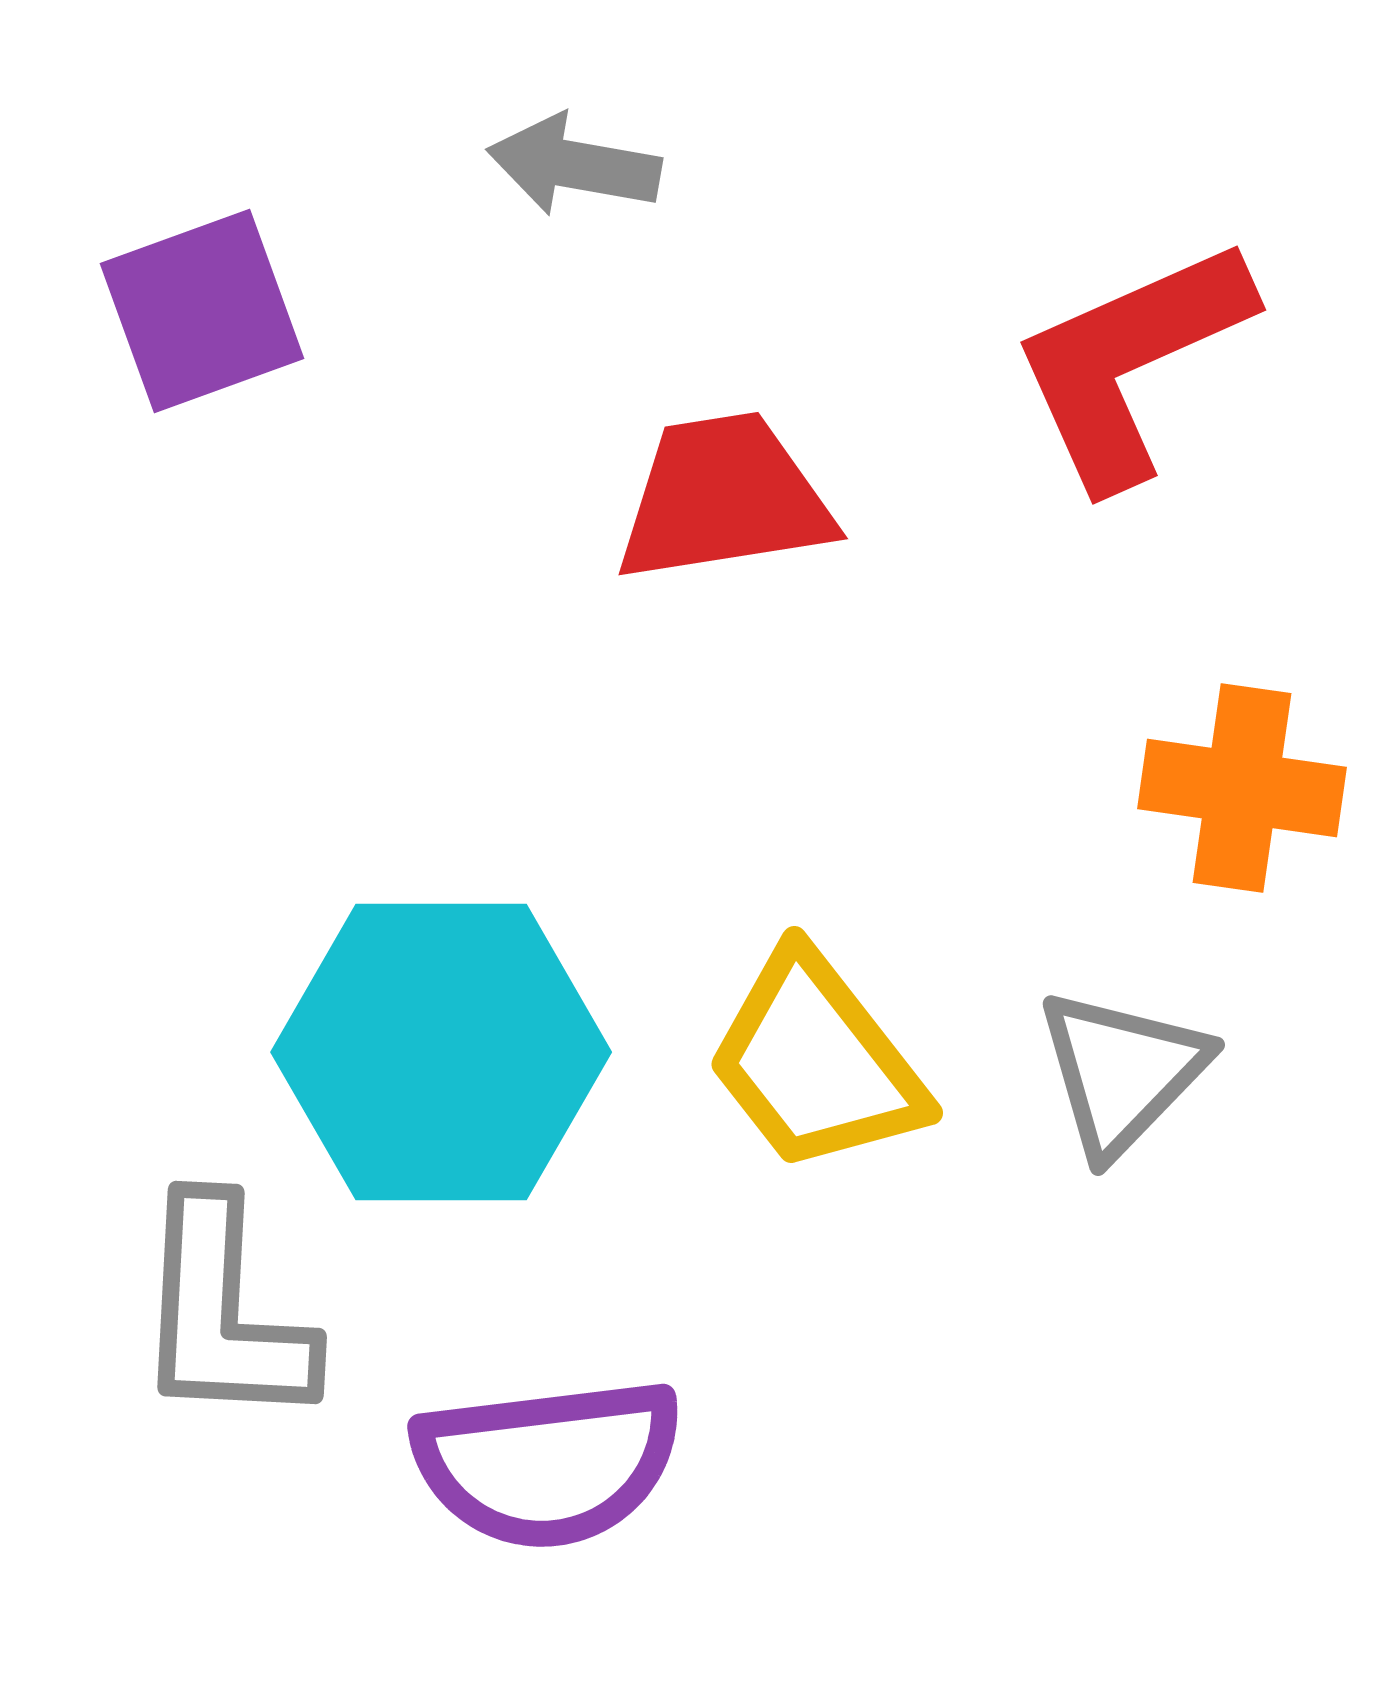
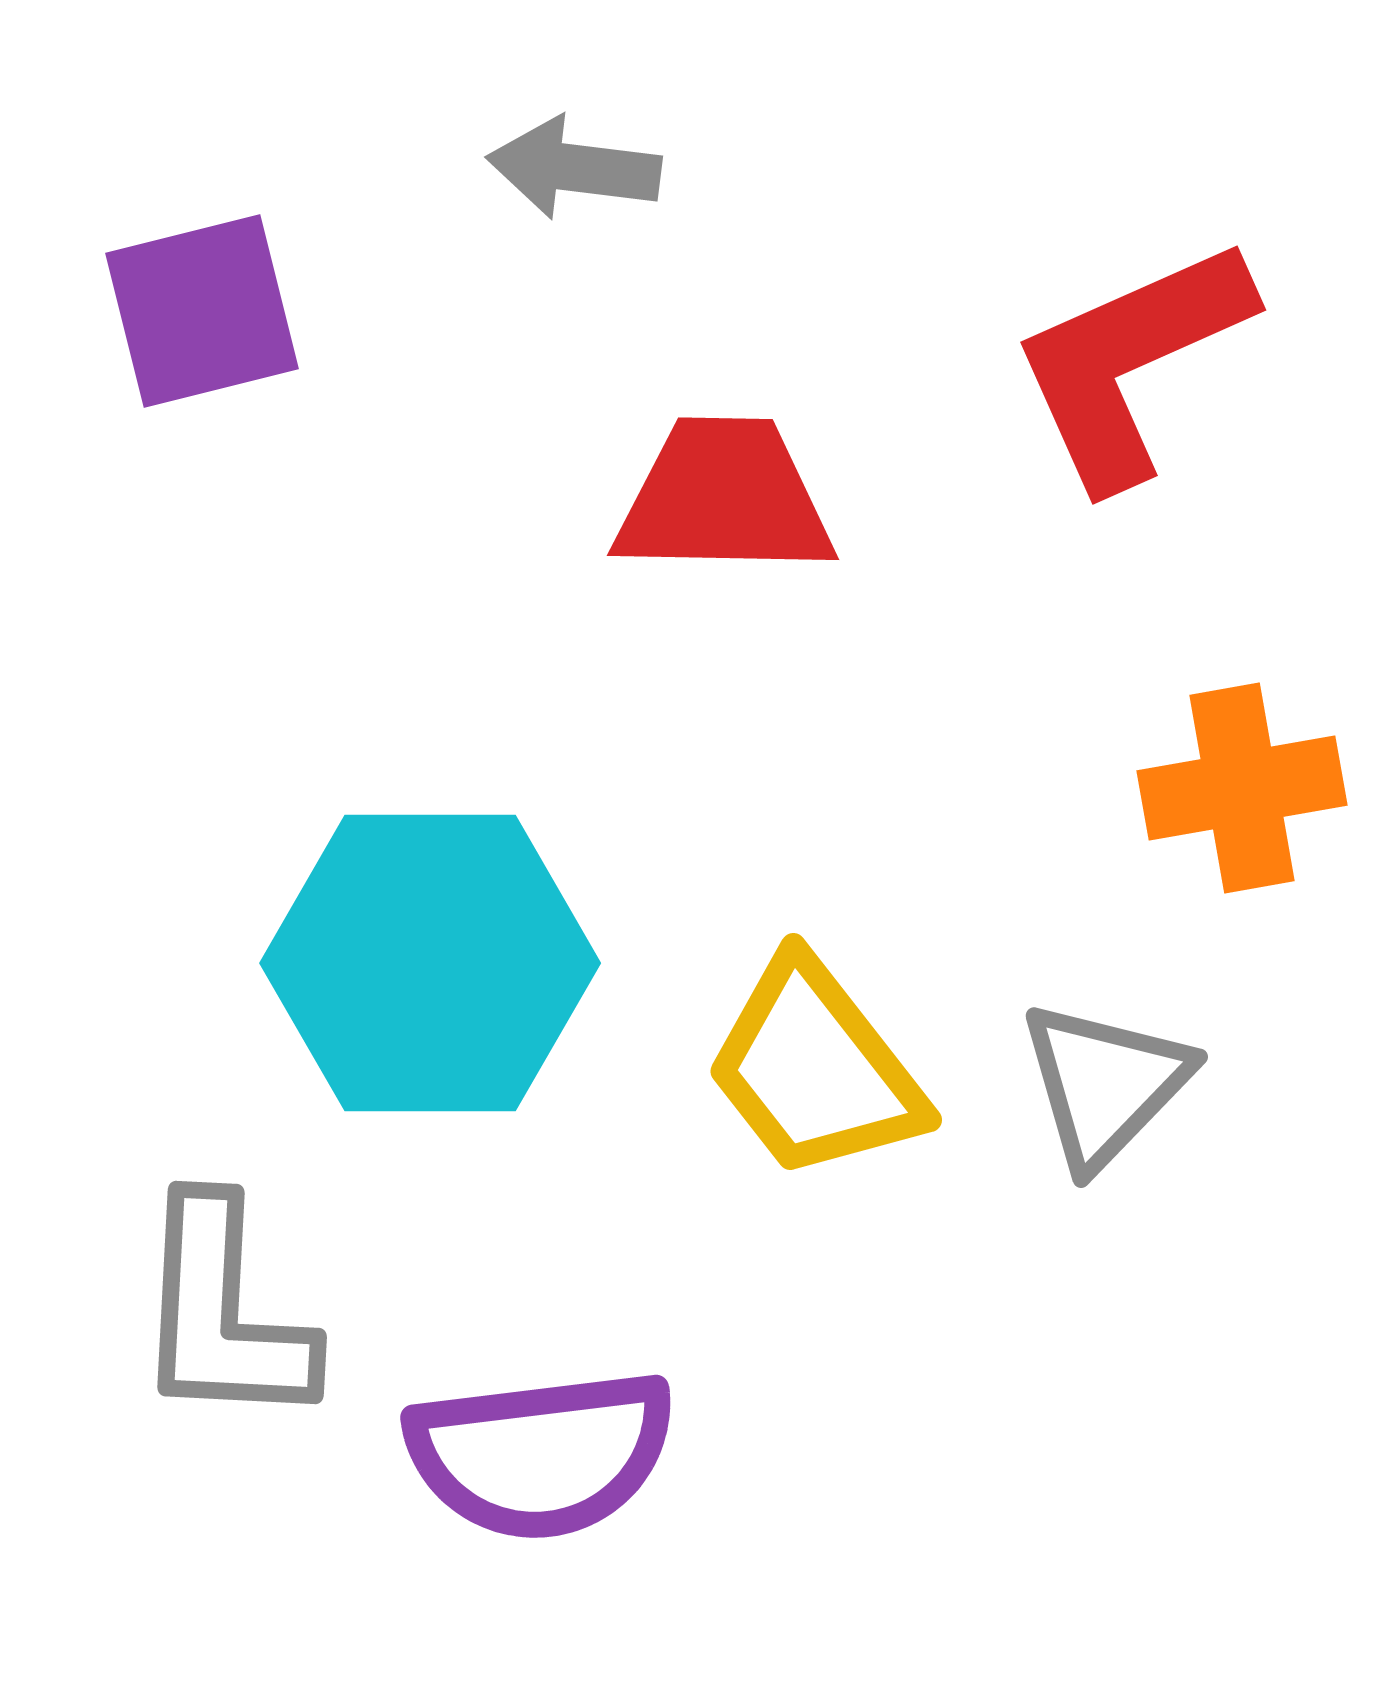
gray arrow: moved 3 px down; rotated 3 degrees counterclockwise
purple square: rotated 6 degrees clockwise
red trapezoid: rotated 10 degrees clockwise
orange cross: rotated 18 degrees counterclockwise
cyan hexagon: moved 11 px left, 89 px up
yellow trapezoid: moved 1 px left, 7 px down
gray triangle: moved 17 px left, 12 px down
purple semicircle: moved 7 px left, 9 px up
